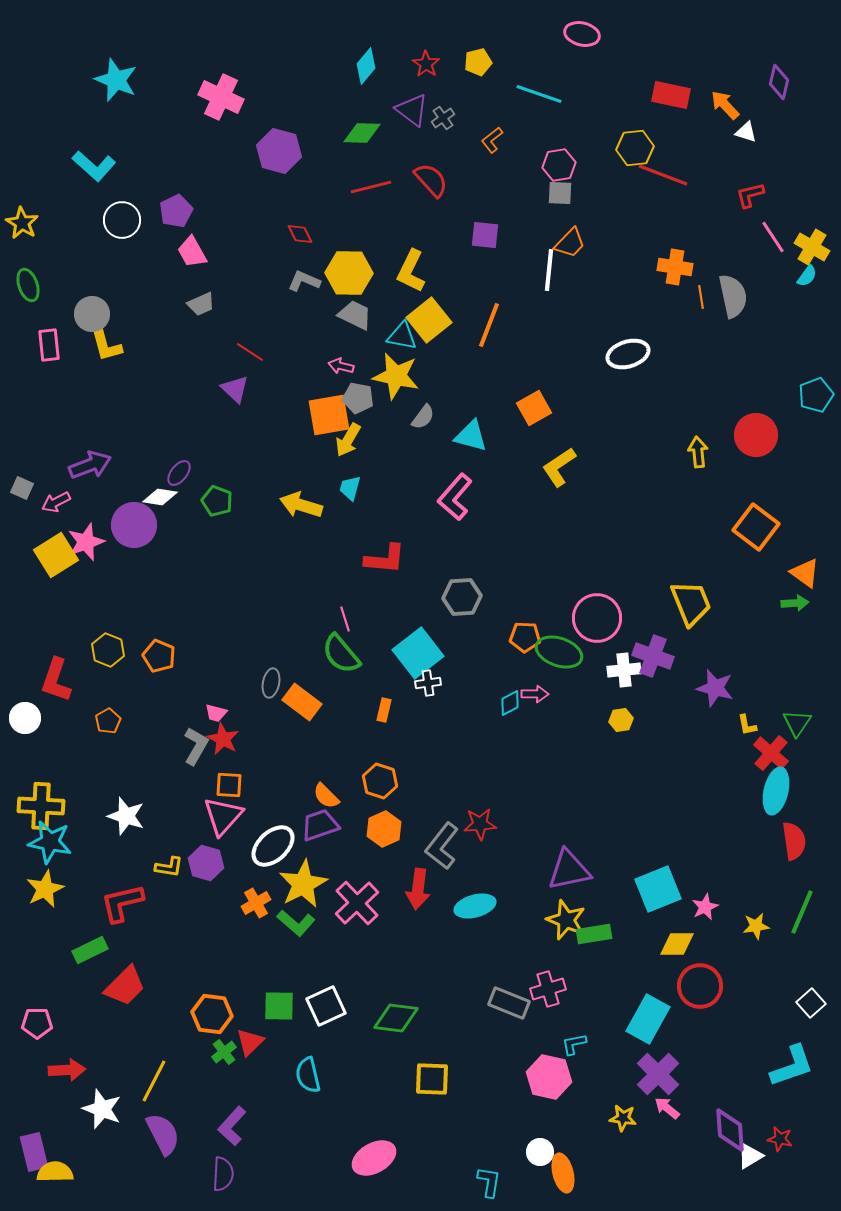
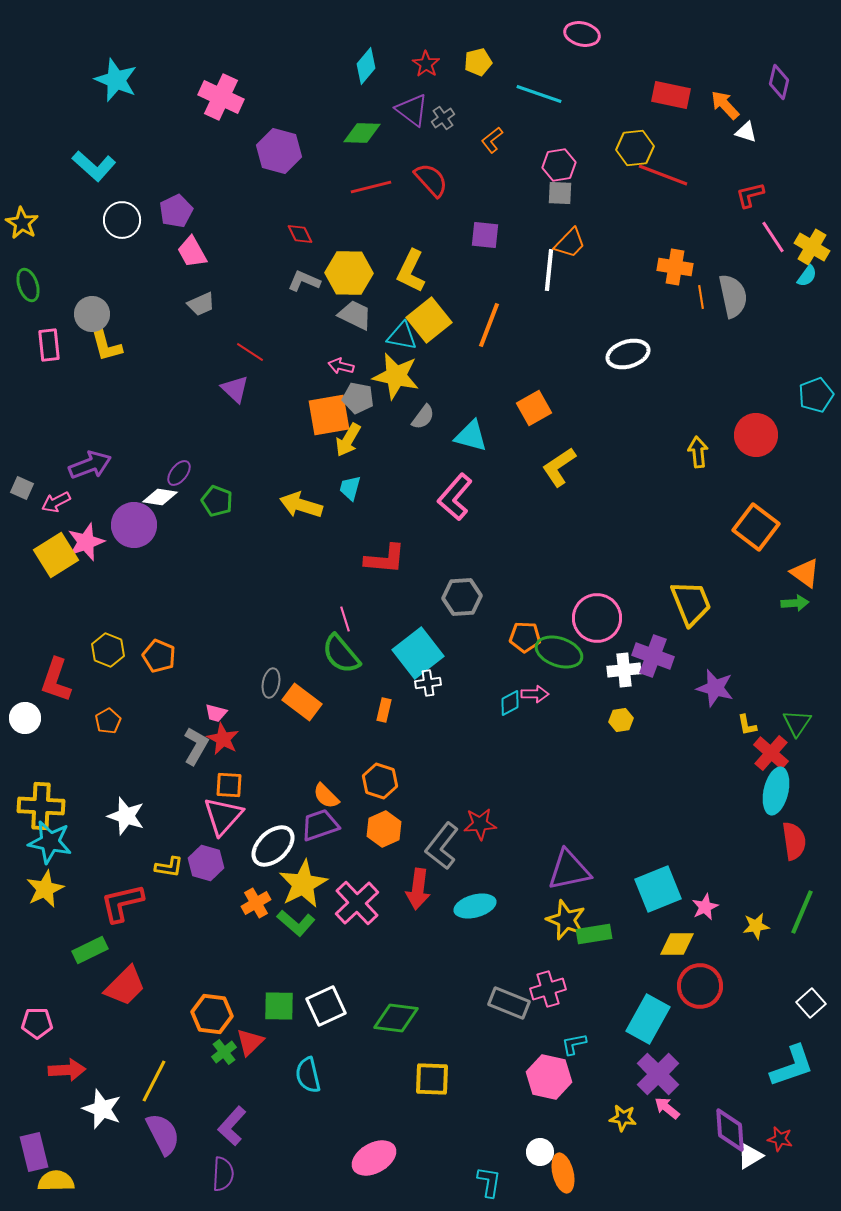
yellow semicircle at (55, 1172): moved 1 px right, 9 px down
